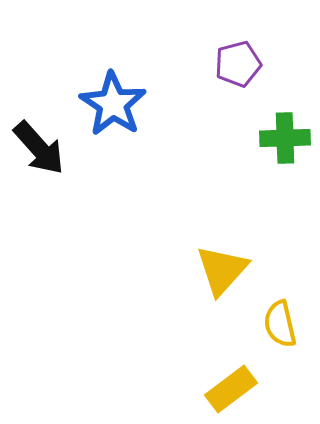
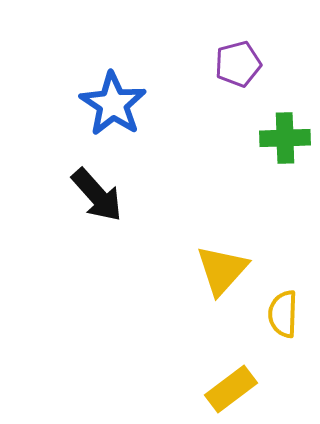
black arrow: moved 58 px right, 47 px down
yellow semicircle: moved 3 px right, 10 px up; rotated 15 degrees clockwise
